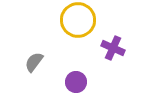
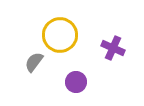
yellow circle: moved 18 px left, 15 px down
